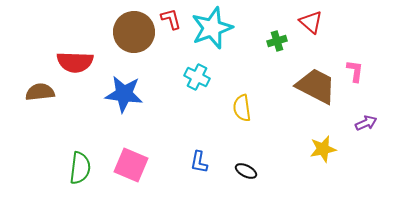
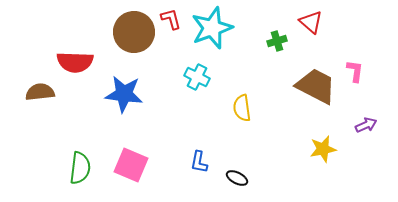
purple arrow: moved 2 px down
black ellipse: moved 9 px left, 7 px down
